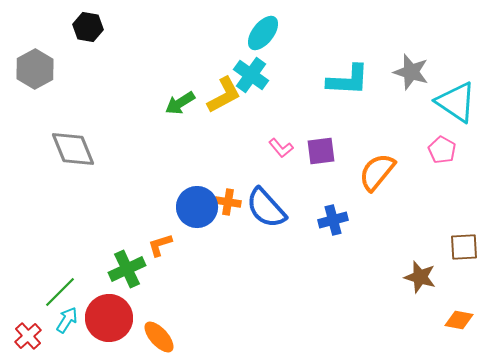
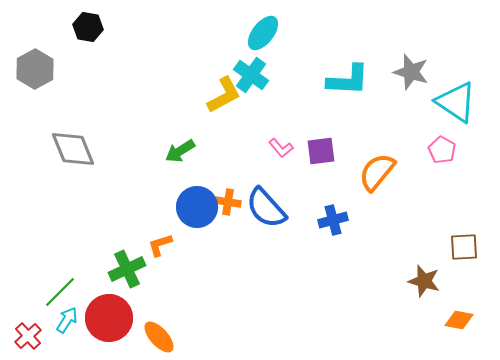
green arrow: moved 48 px down
brown star: moved 4 px right, 4 px down
